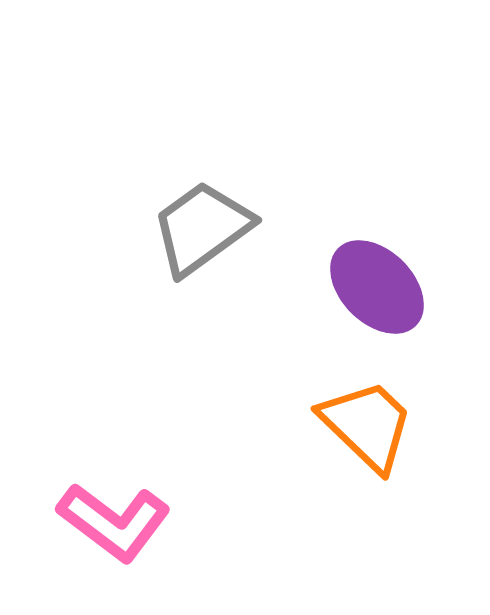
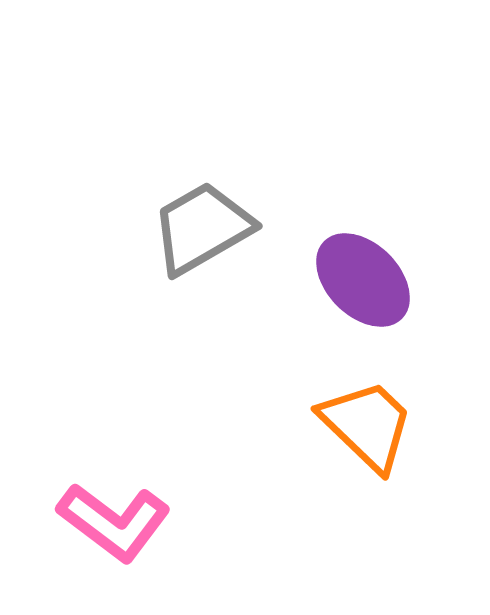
gray trapezoid: rotated 6 degrees clockwise
purple ellipse: moved 14 px left, 7 px up
